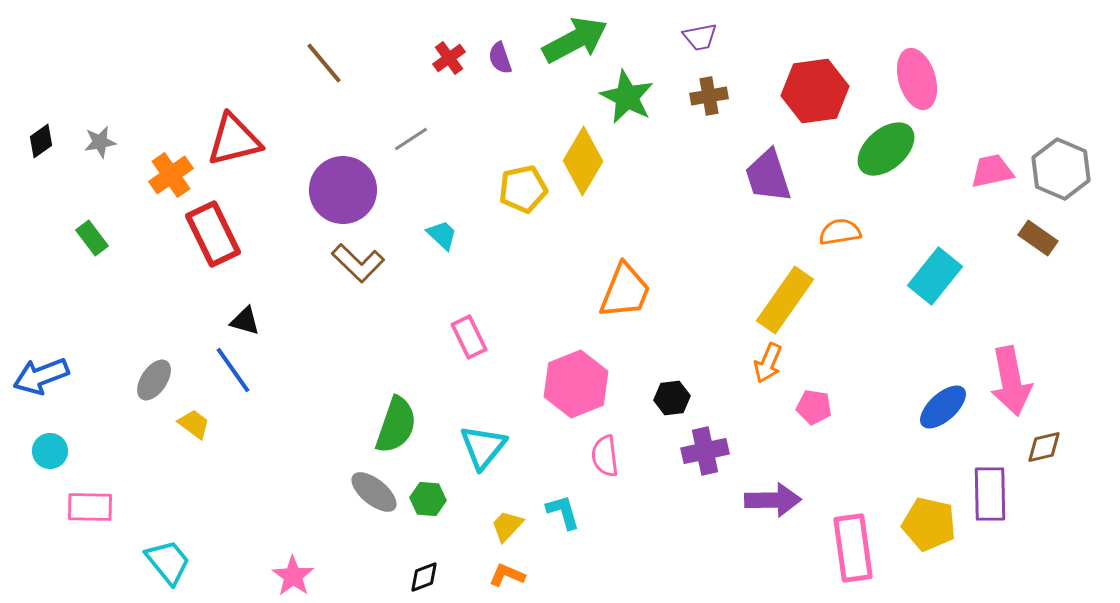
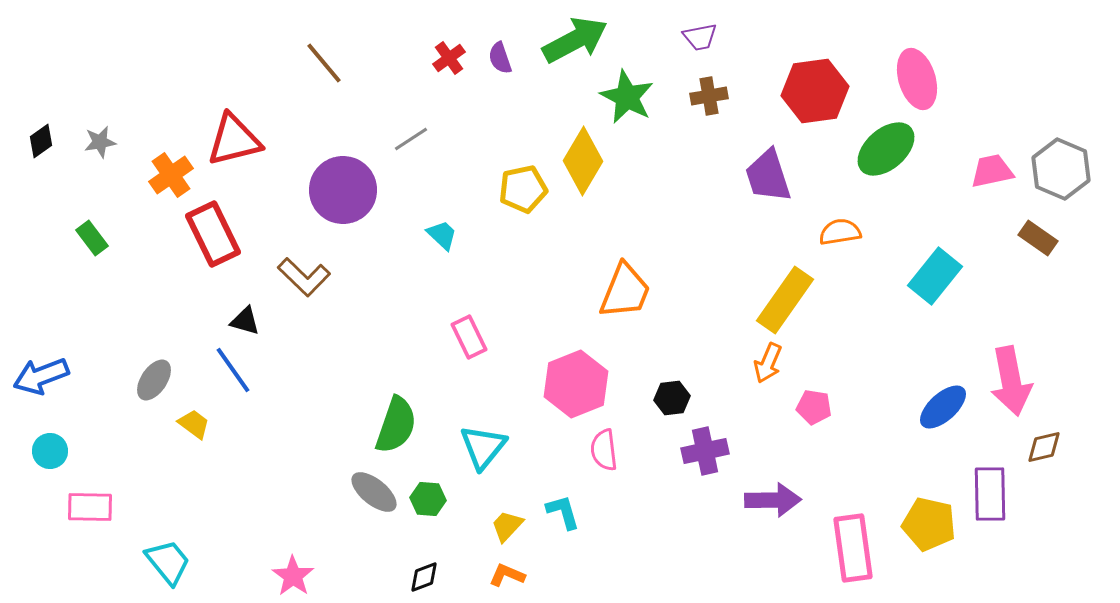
brown L-shape at (358, 263): moved 54 px left, 14 px down
pink semicircle at (605, 456): moved 1 px left, 6 px up
